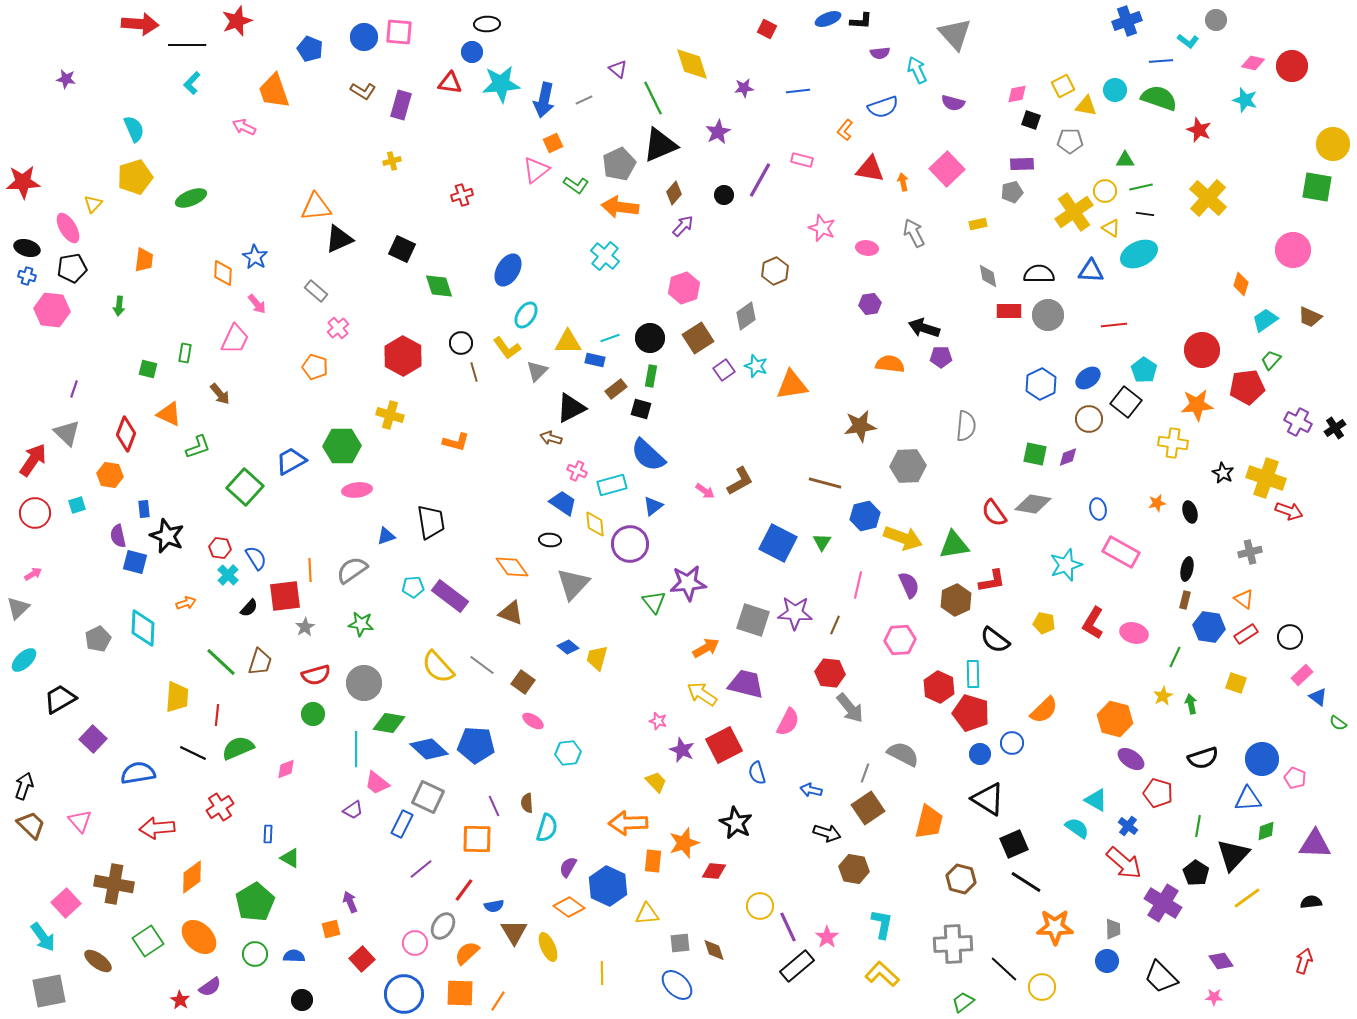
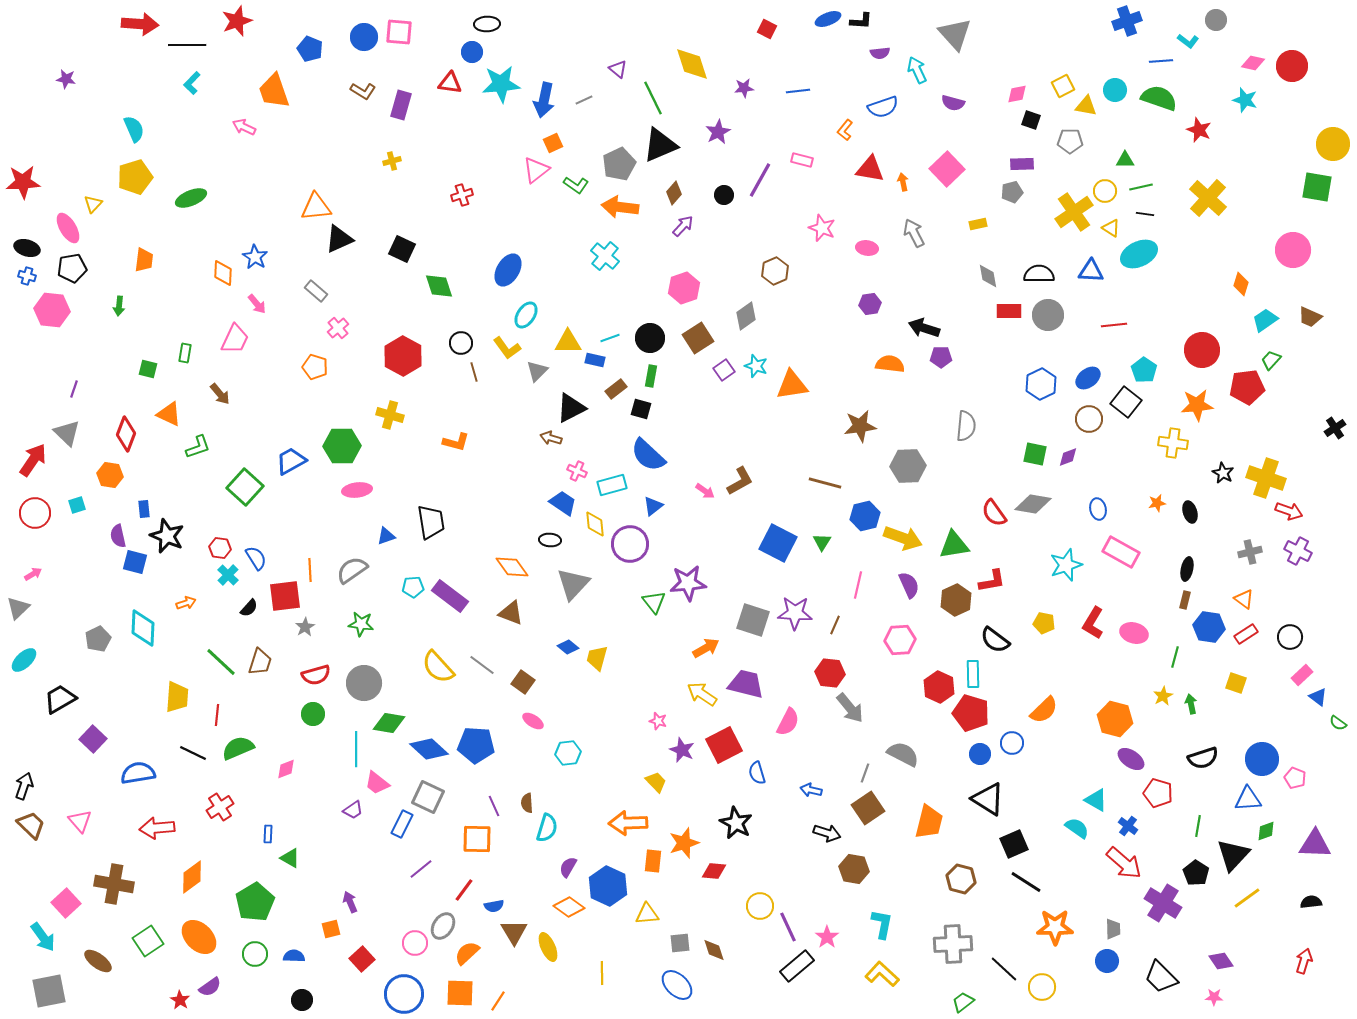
purple cross at (1298, 422): moved 129 px down
green line at (1175, 657): rotated 10 degrees counterclockwise
